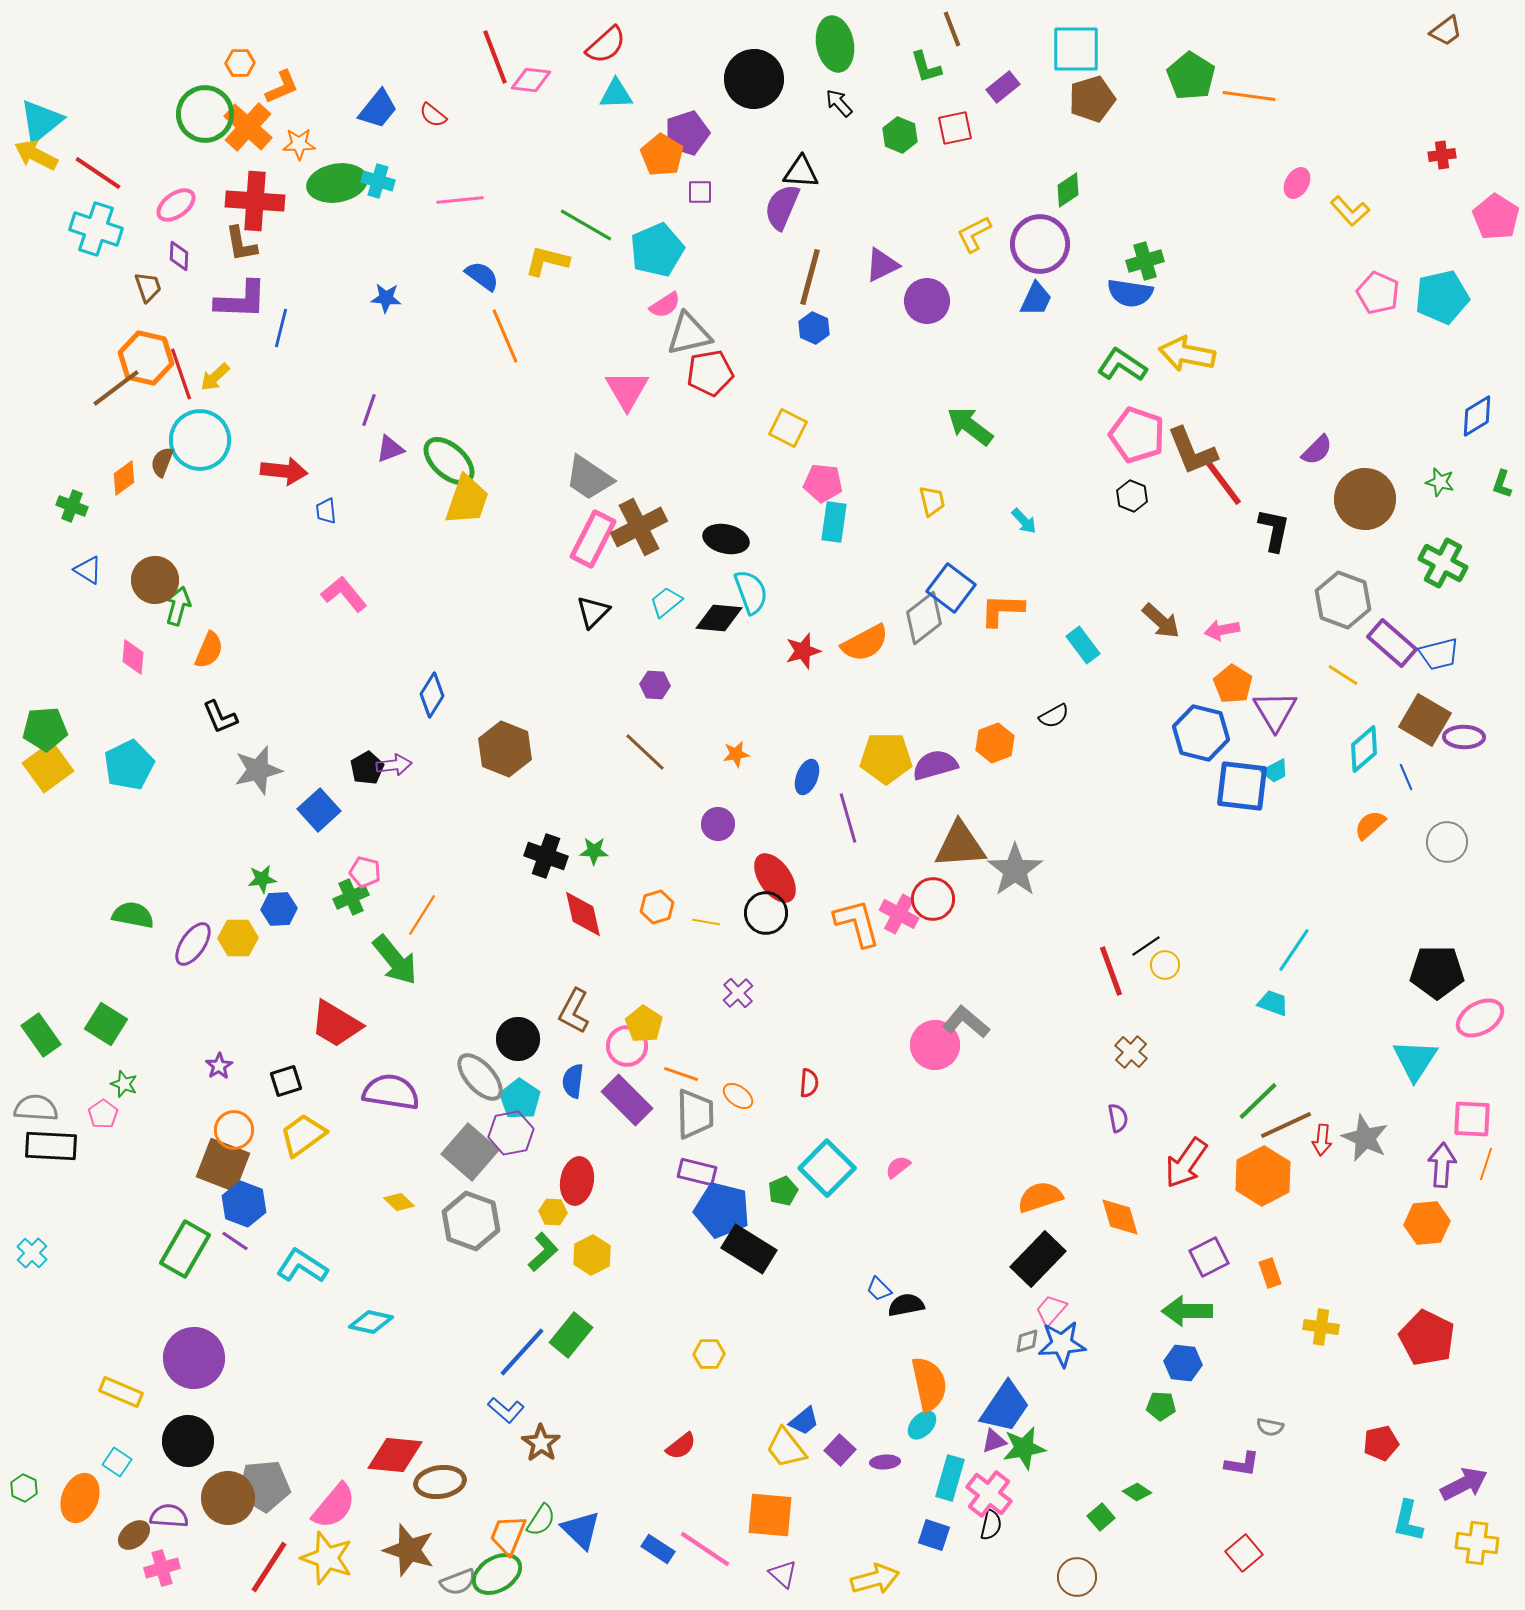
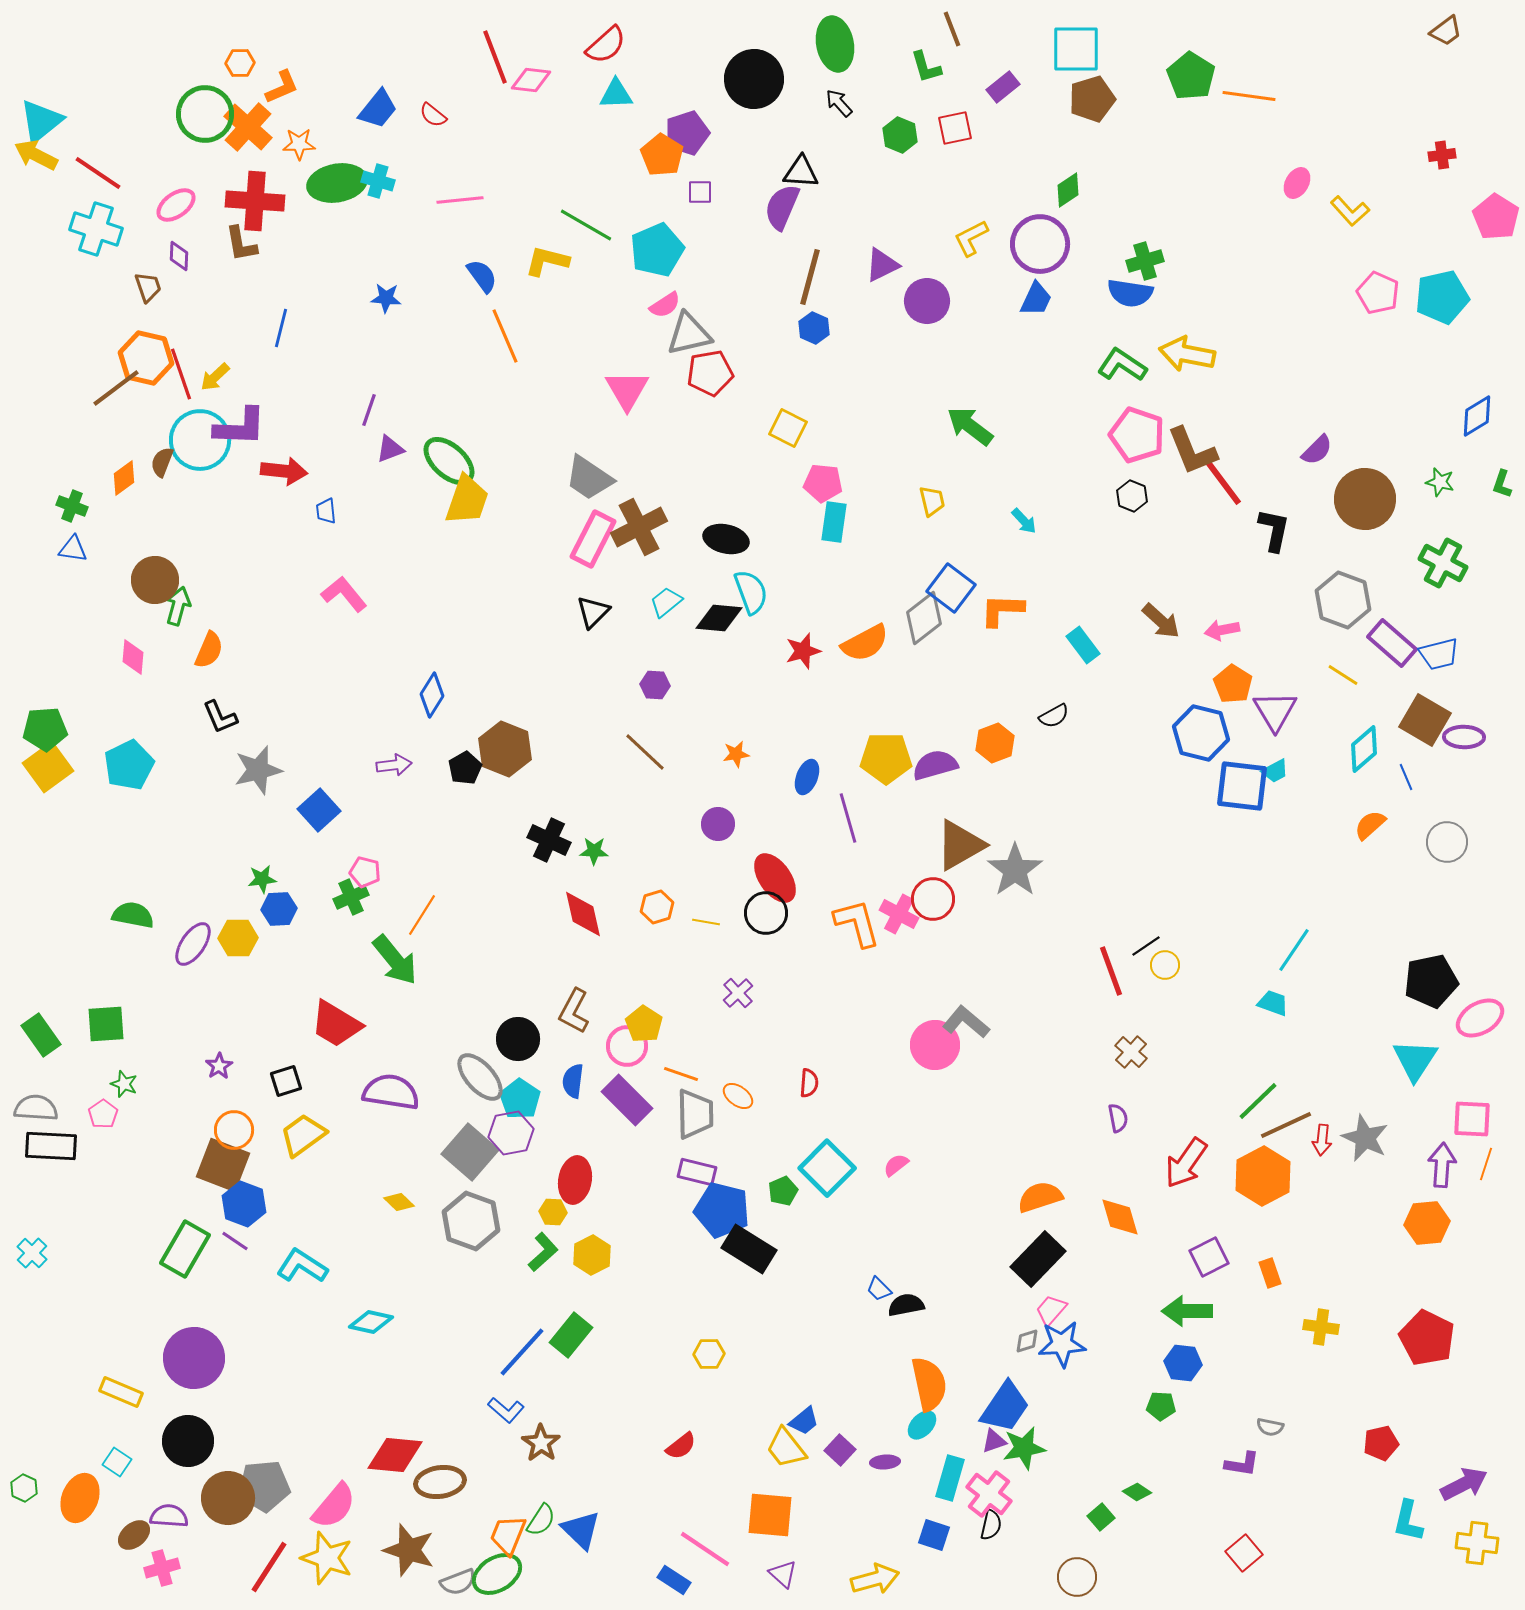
yellow L-shape at (974, 234): moved 3 px left, 4 px down
blue semicircle at (482, 276): rotated 18 degrees clockwise
purple L-shape at (241, 300): moved 1 px left, 127 px down
blue triangle at (88, 570): moved 15 px left, 21 px up; rotated 24 degrees counterclockwise
black pentagon at (367, 768): moved 98 px right
brown triangle at (960, 845): rotated 26 degrees counterclockwise
black cross at (546, 856): moved 3 px right, 16 px up; rotated 6 degrees clockwise
black pentagon at (1437, 972): moved 6 px left, 9 px down; rotated 12 degrees counterclockwise
green square at (106, 1024): rotated 36 degrees counterclockwise
pink semicircle at (898, 1167): moved 2 px left, 2 px up
red ellipse at (577, 1181): moved 2 px left, 1 px up
blue rectangle at (658, 1549): moved 16 px right, 31 px down
